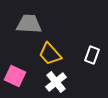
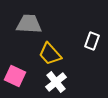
white rectangle: moved 14 px up
